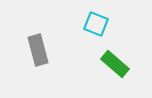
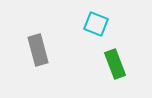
green rectangle: rotated 28 degrees clockwise
